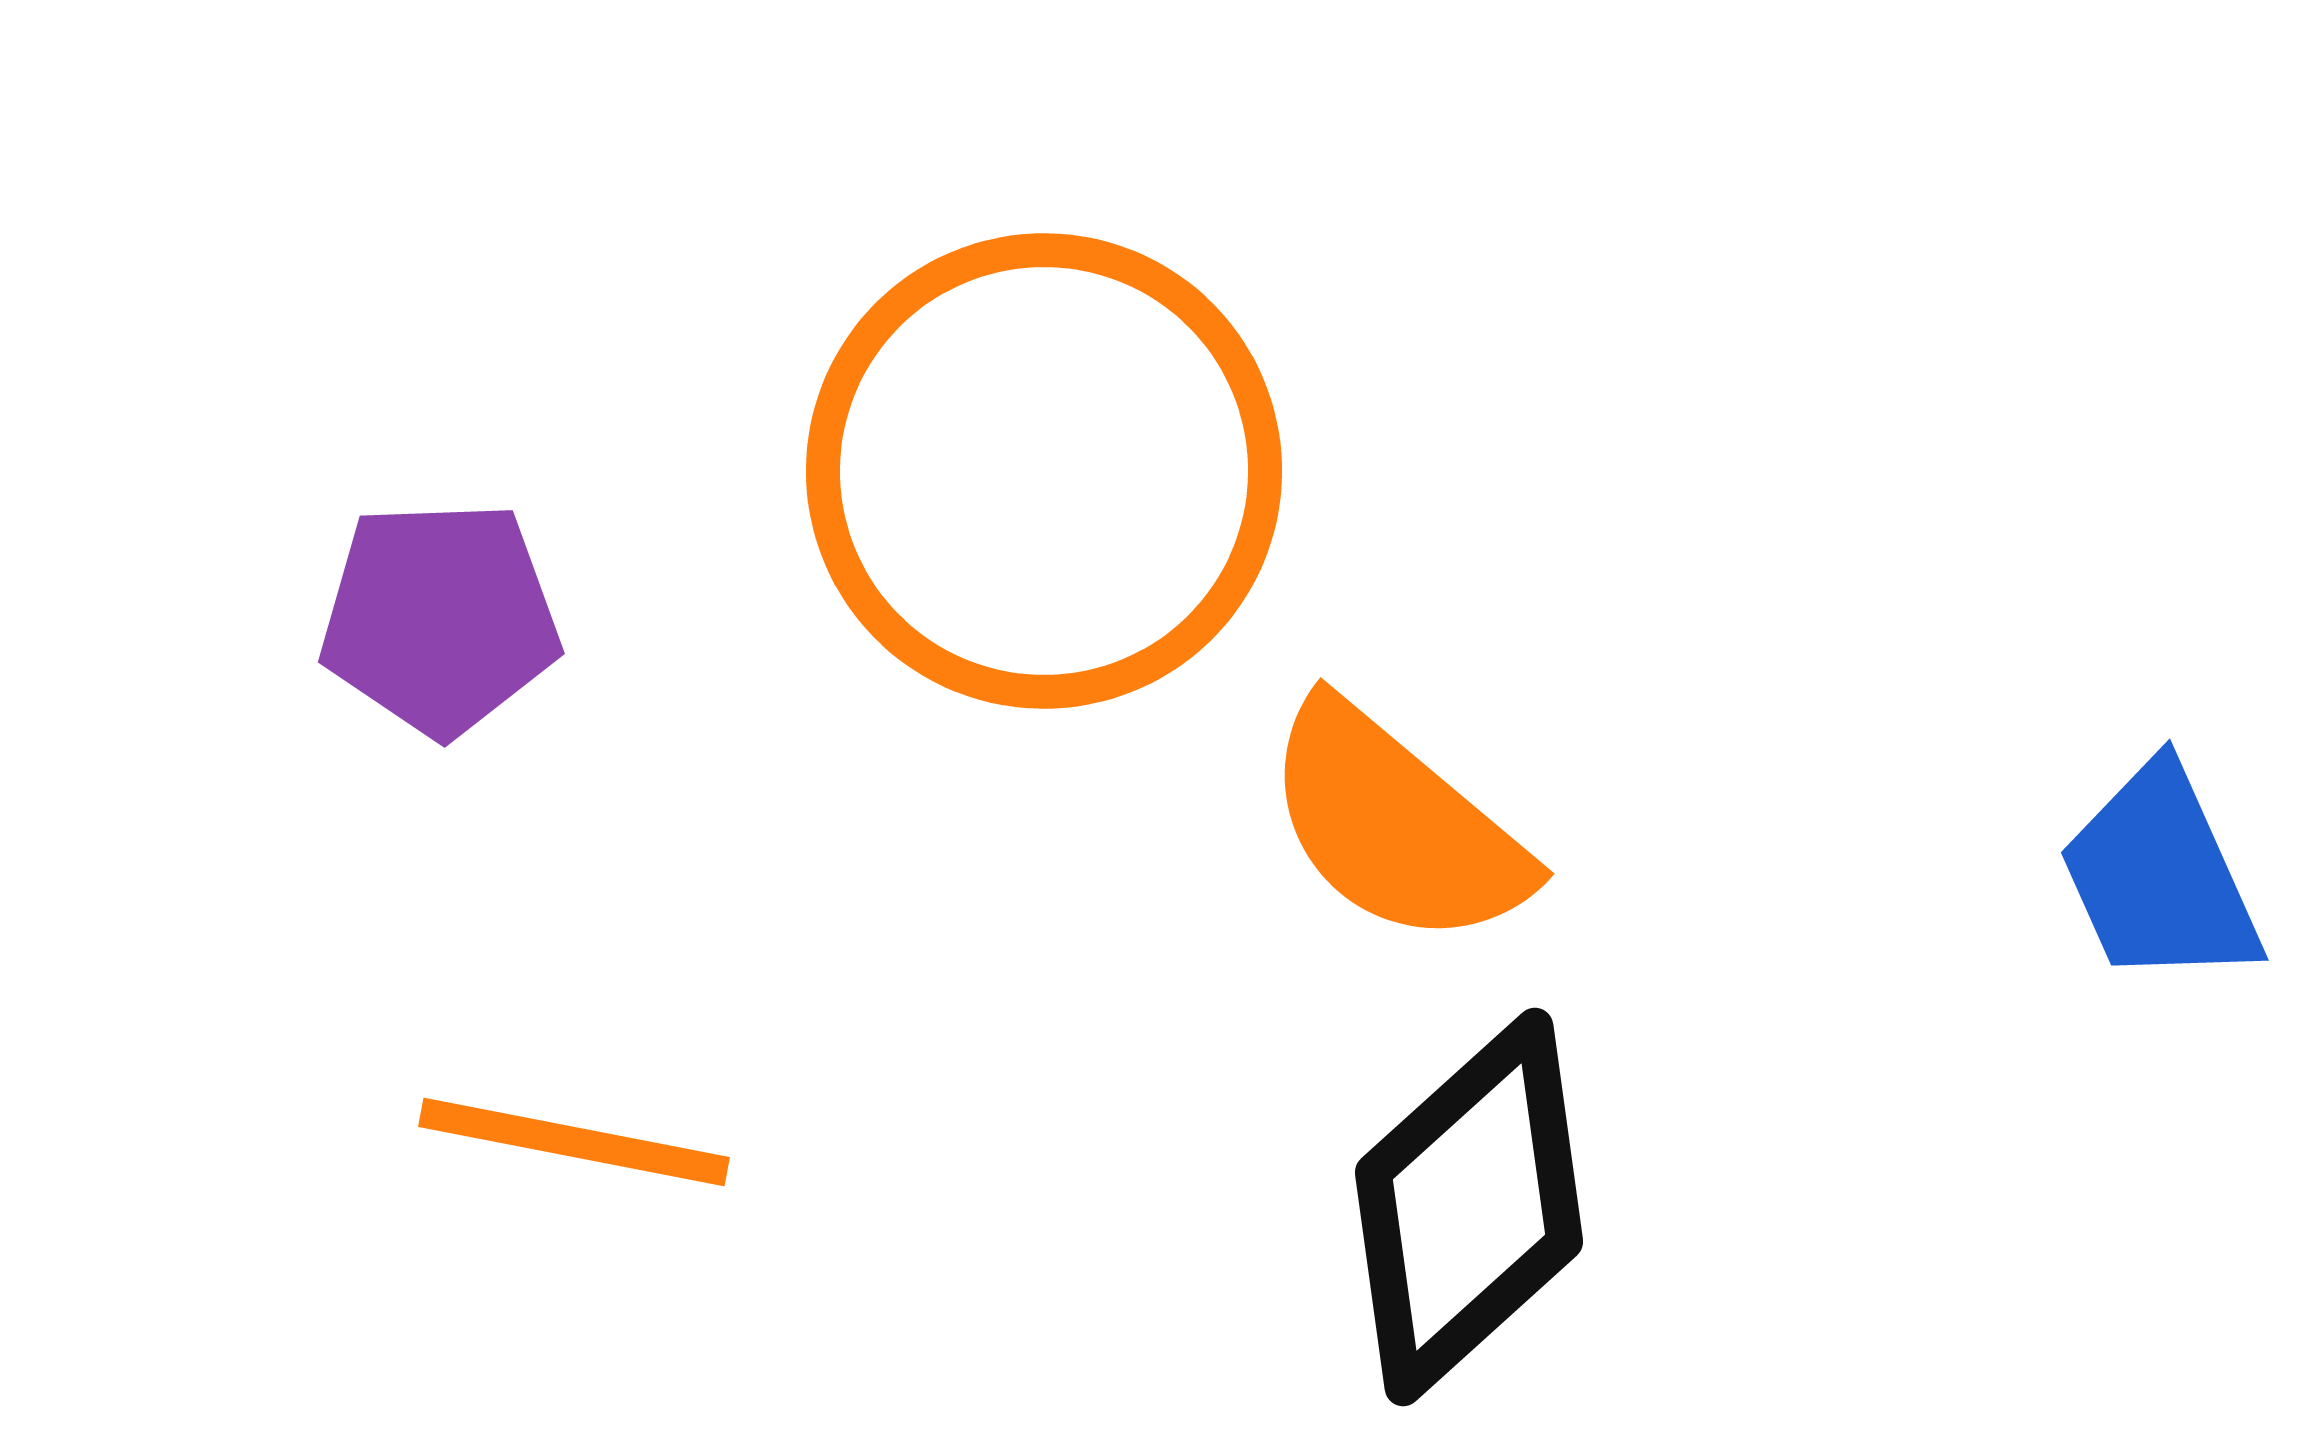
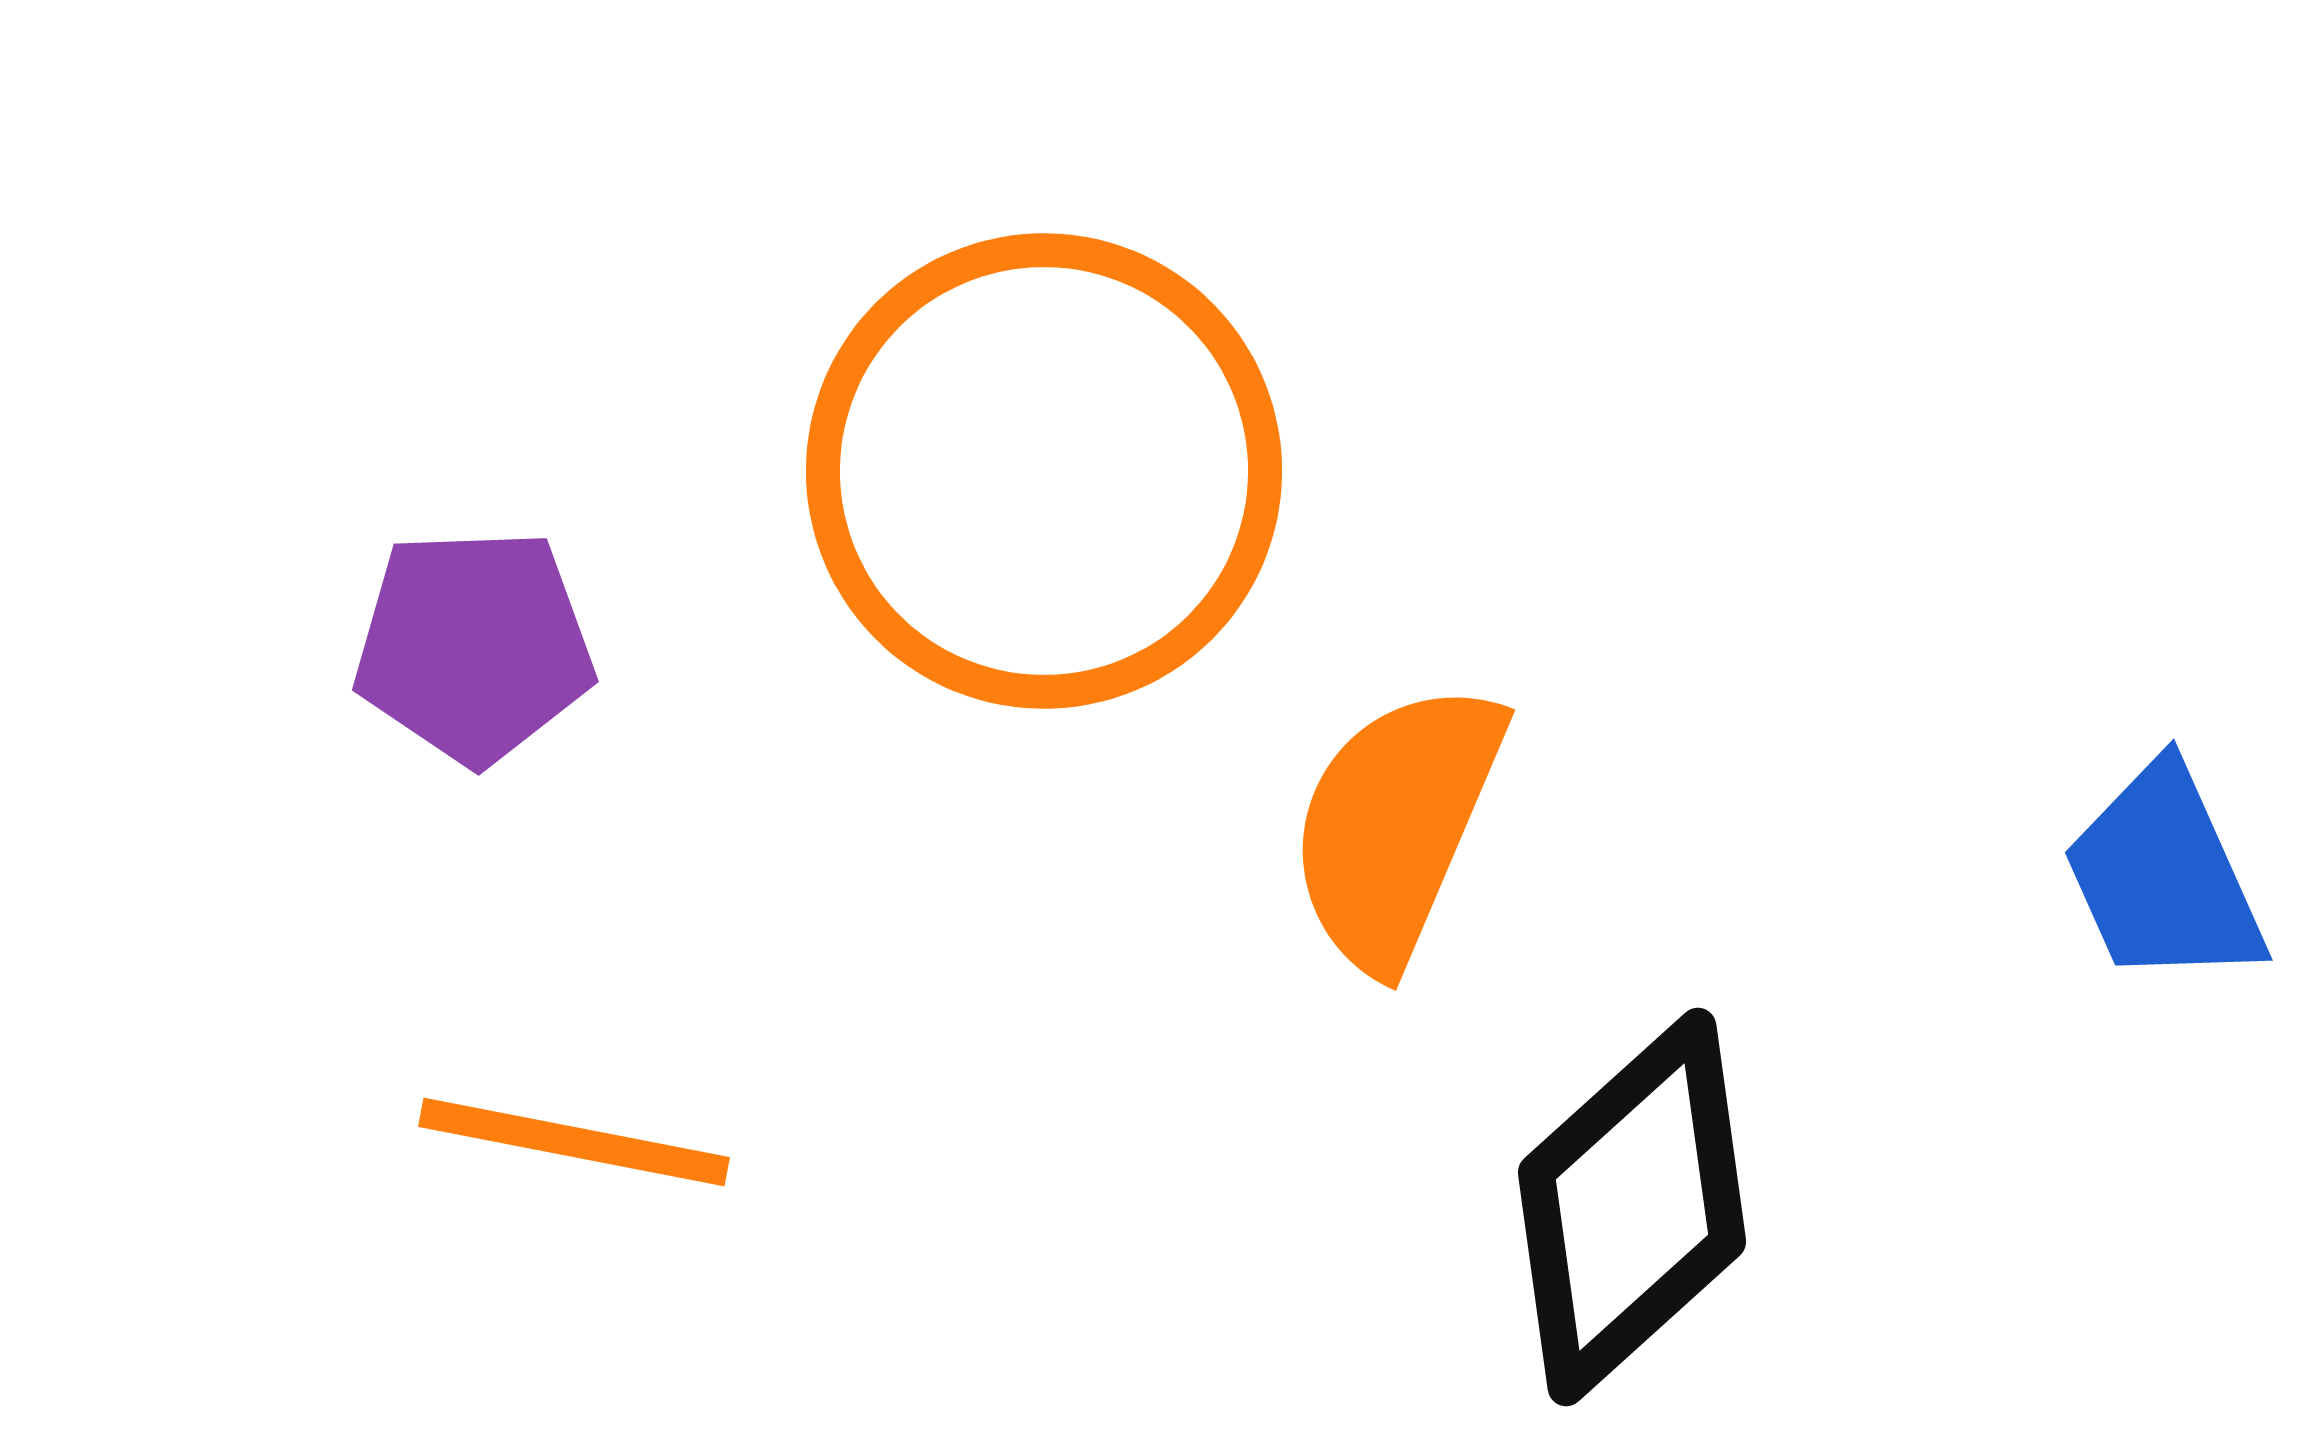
purple pentagon: moved 34 px right, 28 px down
orange semicircle: rotated 73 degrees clockwise
blue trapezoid: moved 4 px right
black diamond: moved 163 px right
